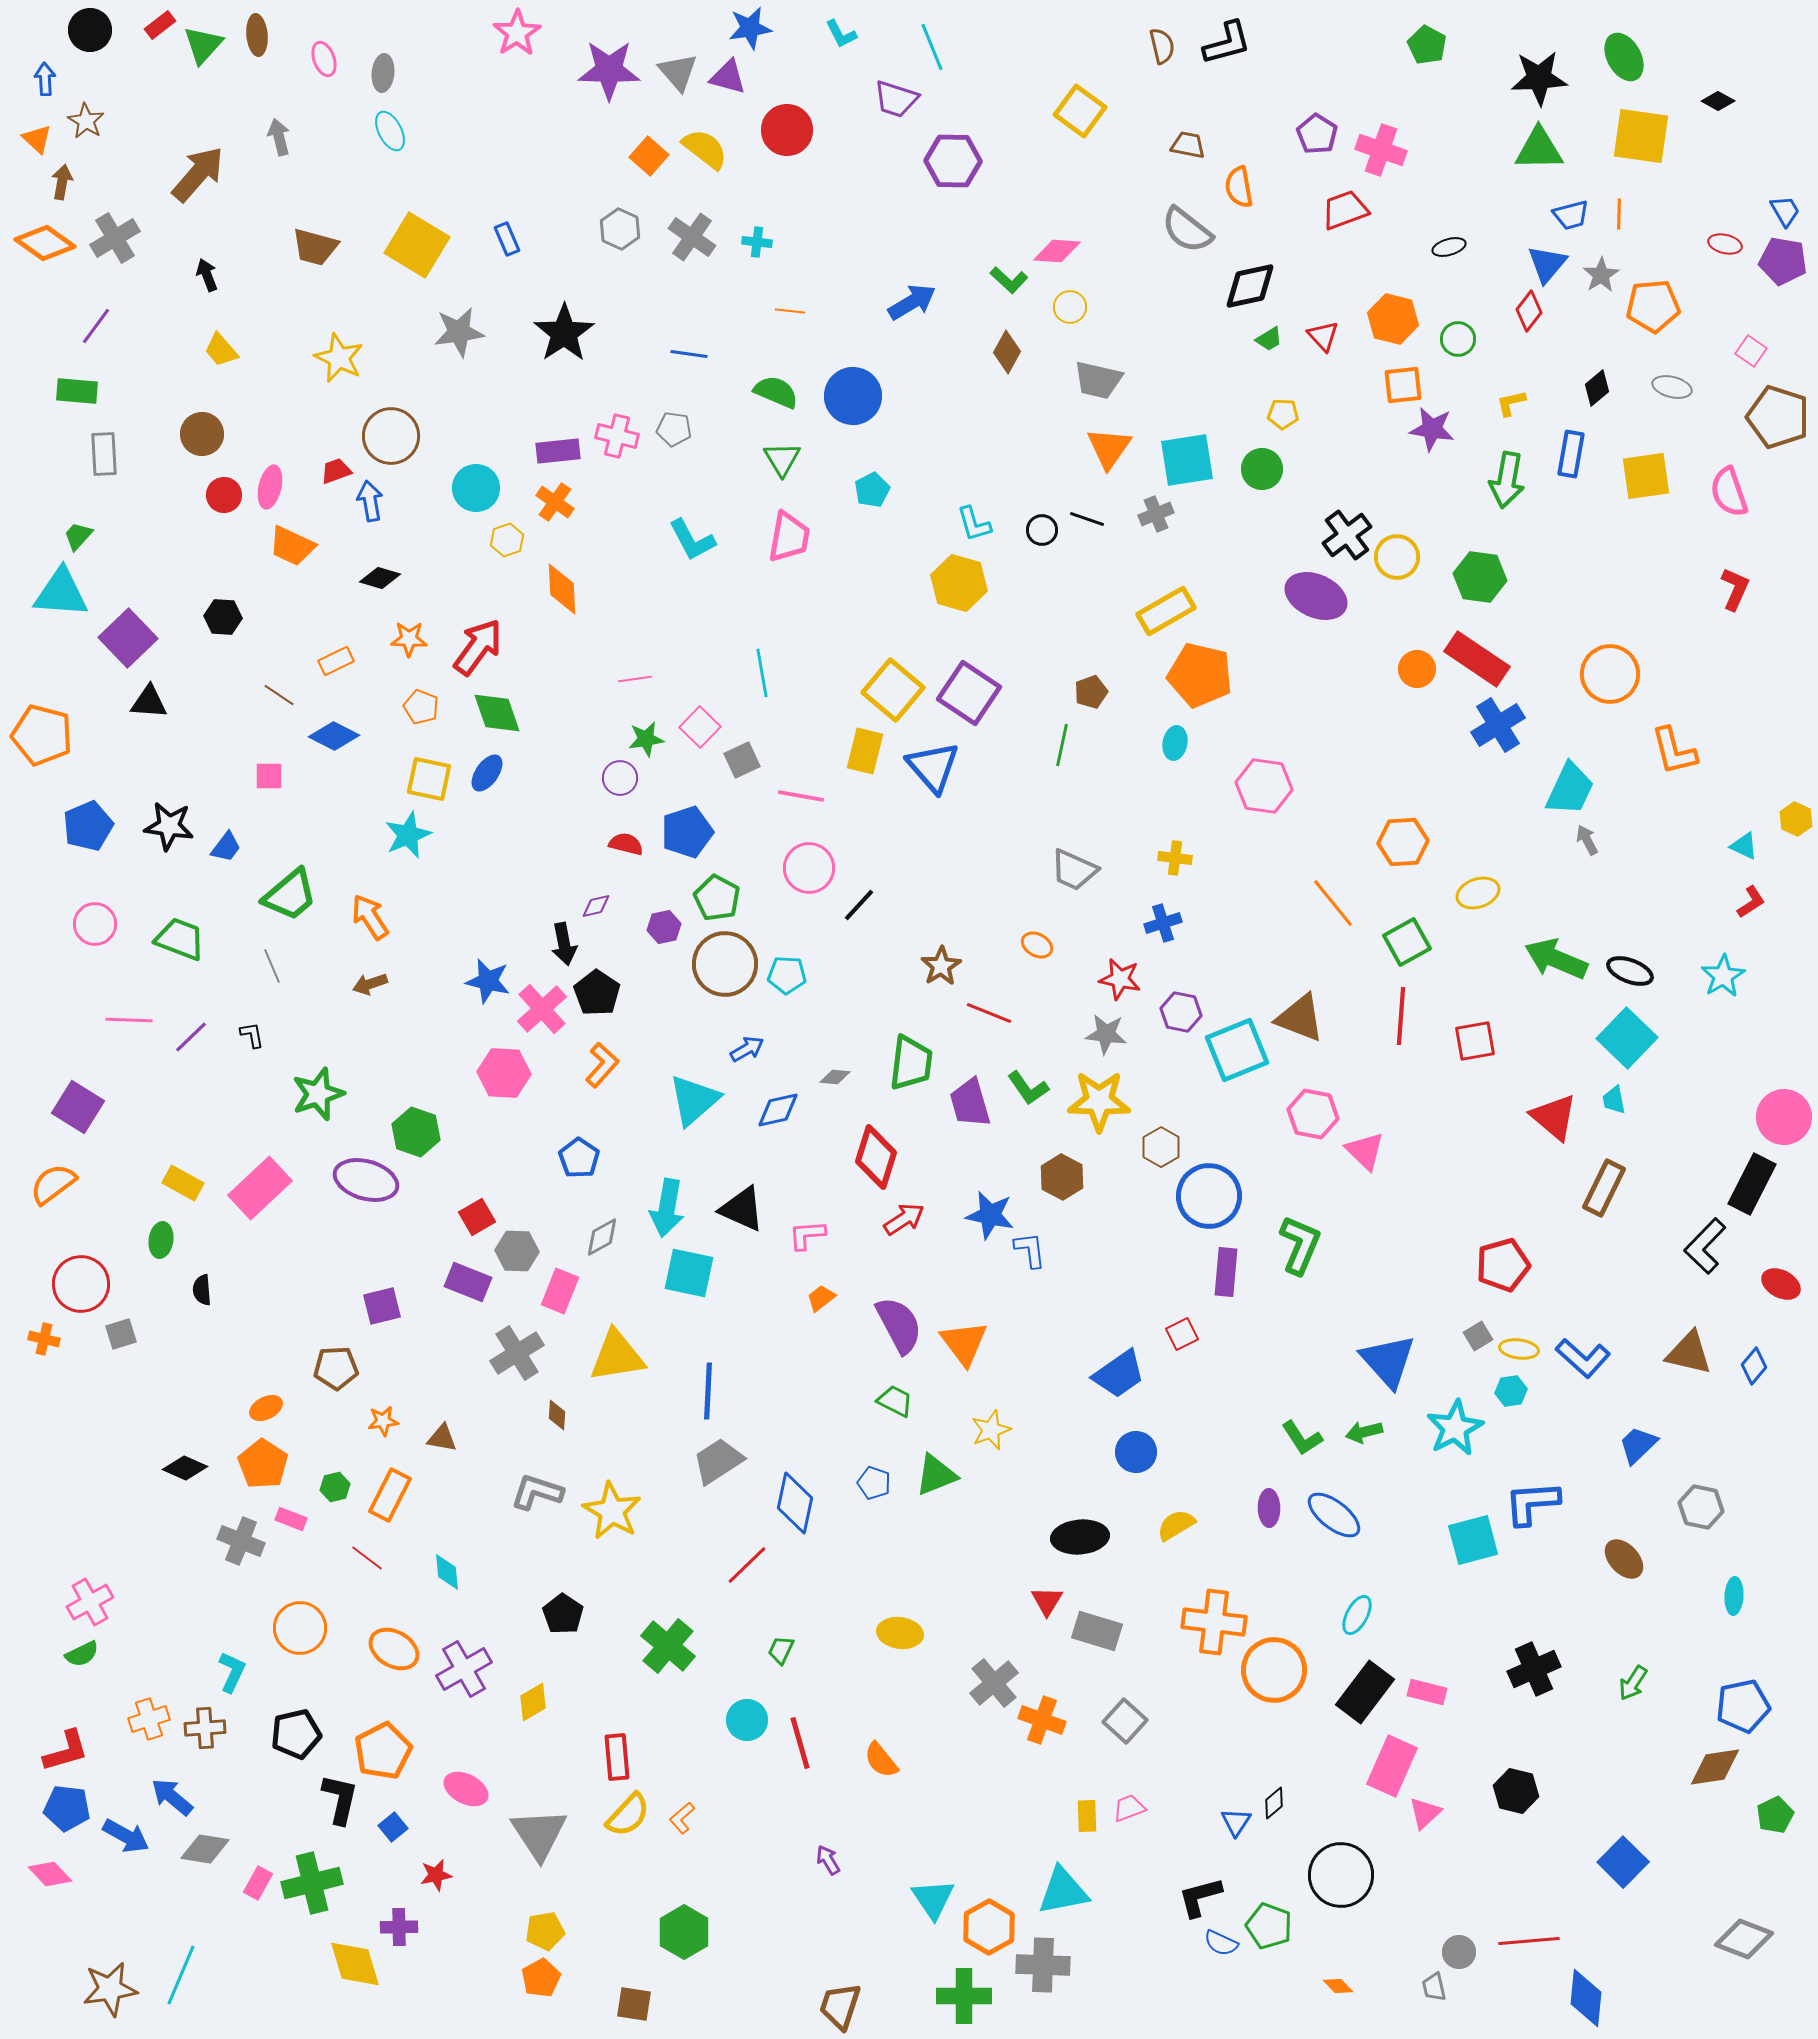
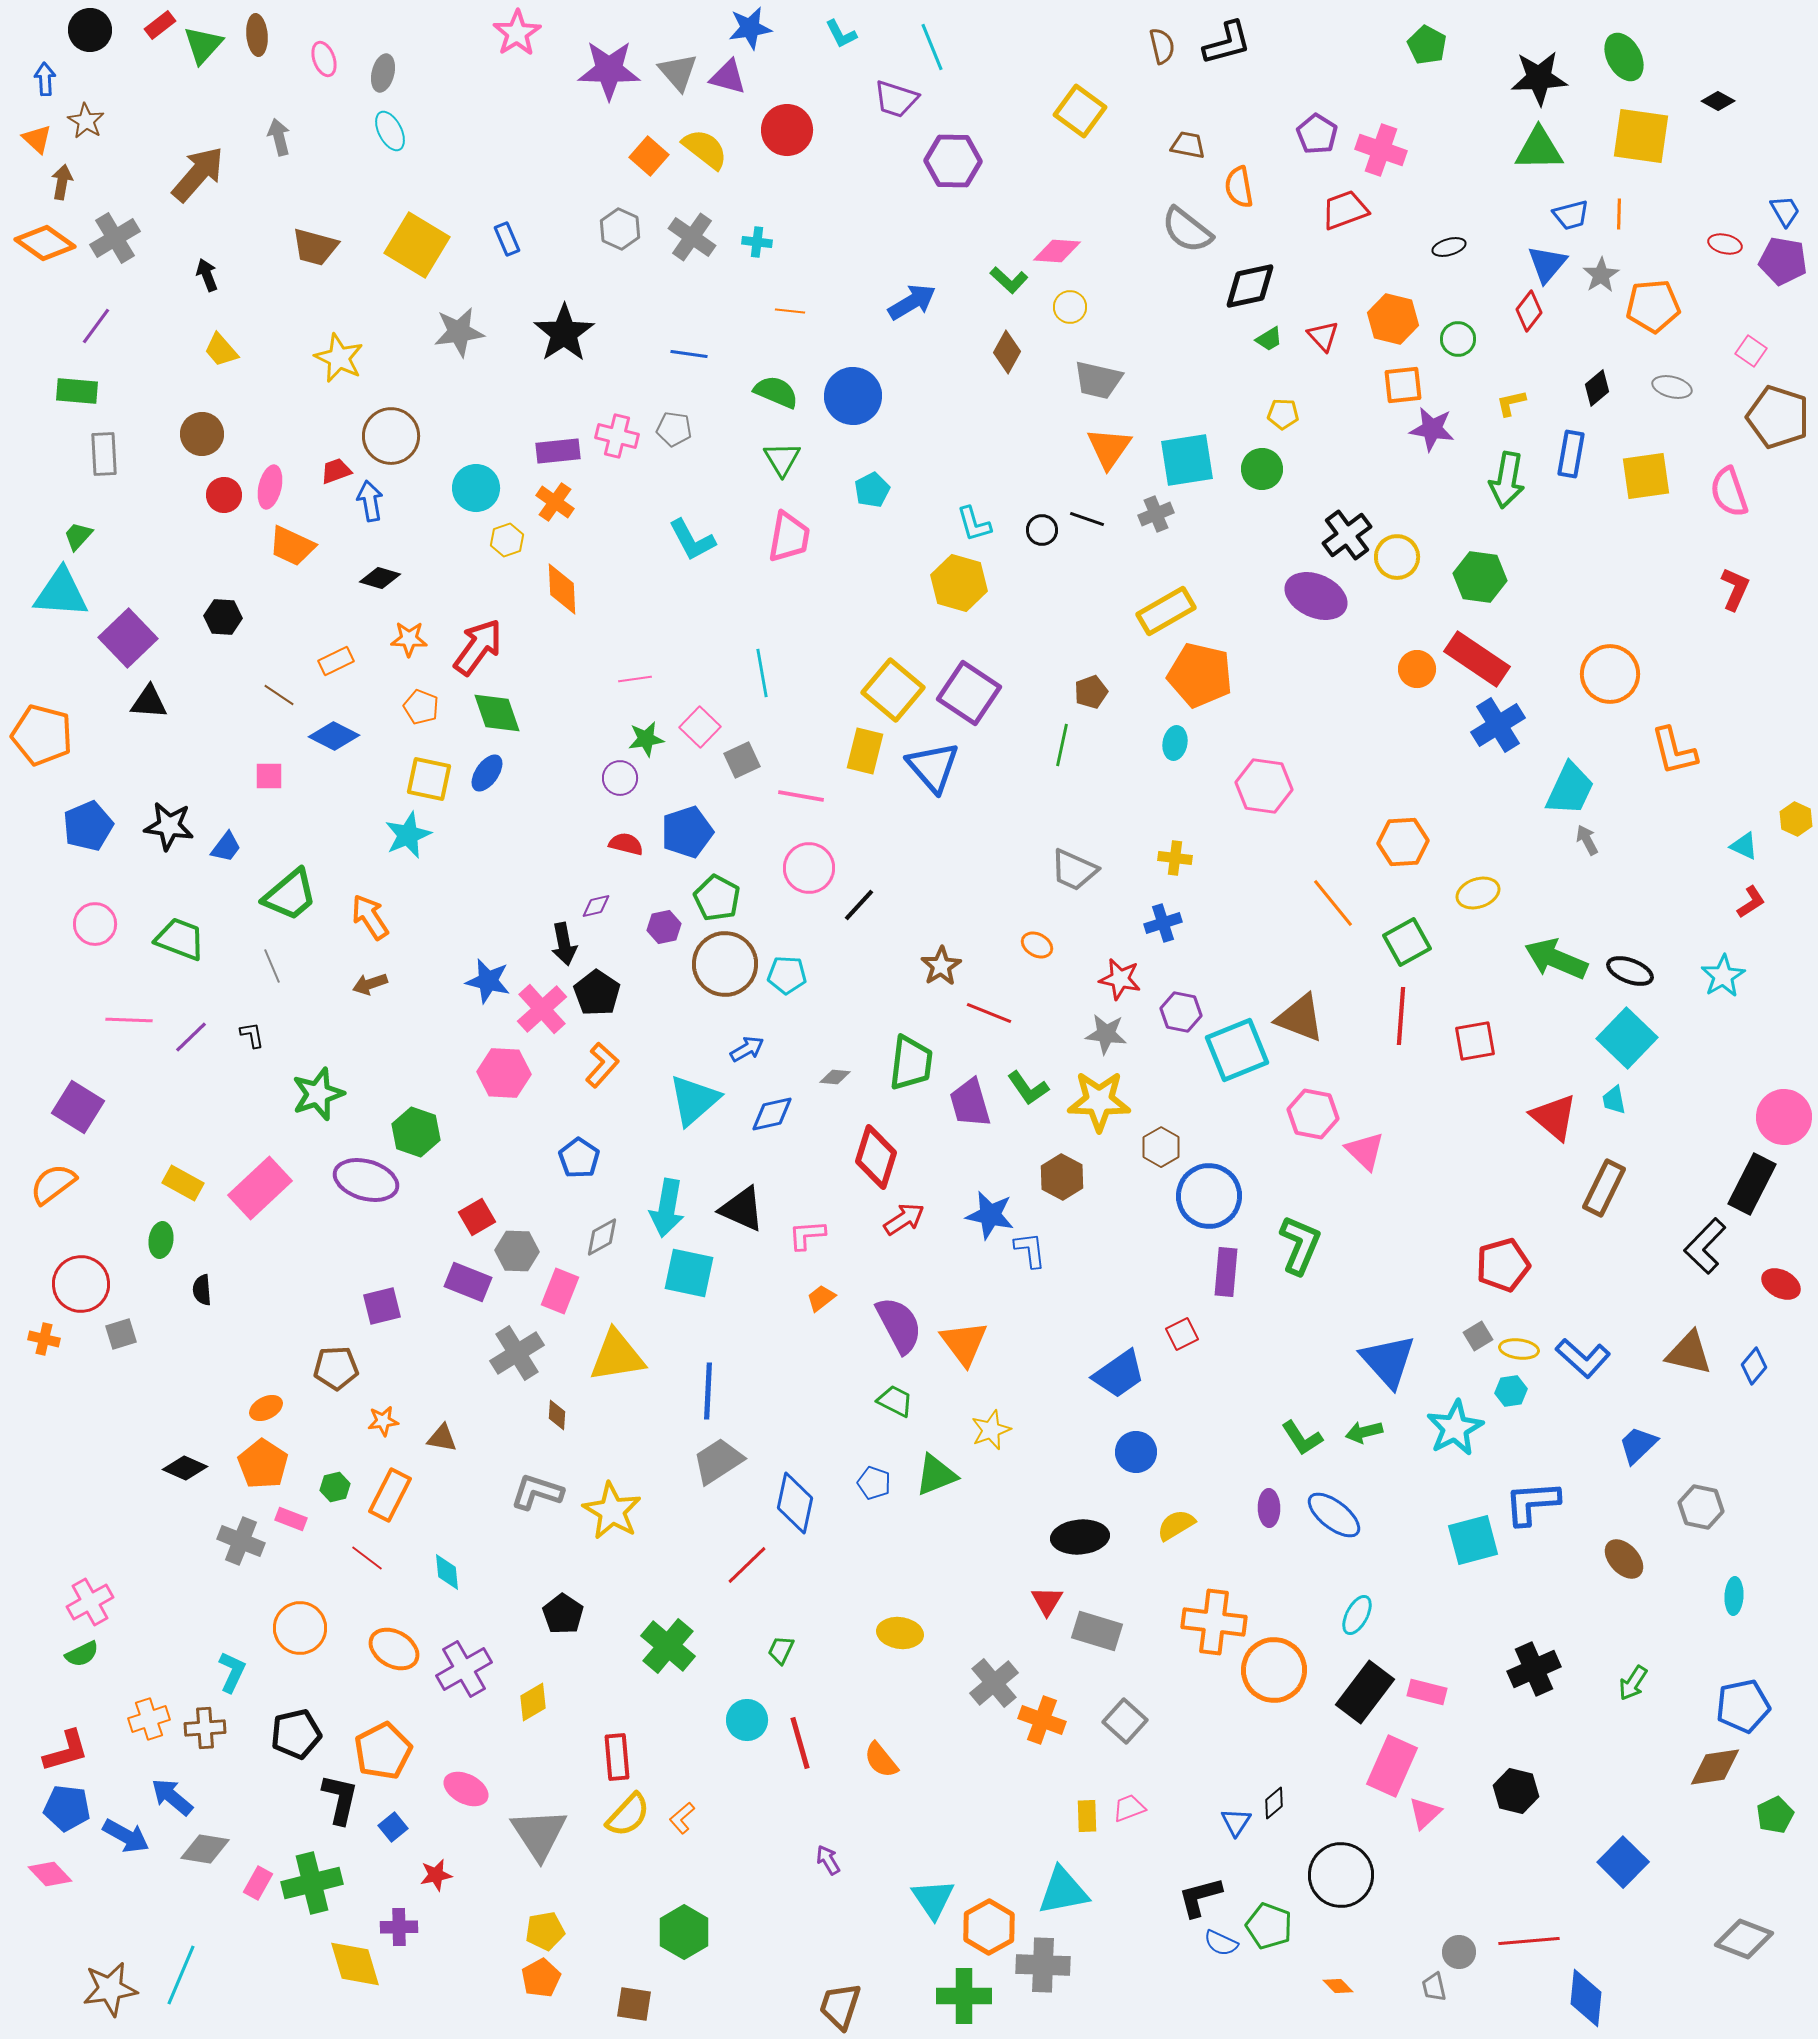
gray ellipse at (383, 73): rotated 9 degrees clockwise
blue diamond at (778, 1110): moved 6 px left, 4 px down
